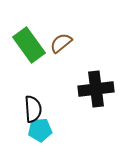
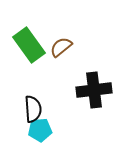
brown semicircle: moved 4 px down
black cross: moved 2 px left, 1 px down
